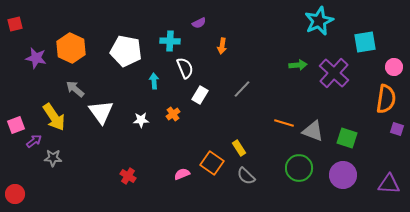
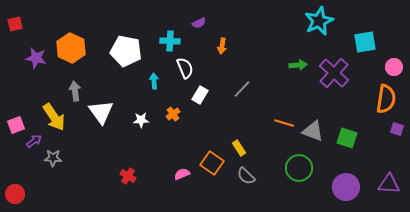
gray arrow: moved 2 px down; rotated 42 degrees clockwise
purple circle: moved 3 px right, 12 px down
